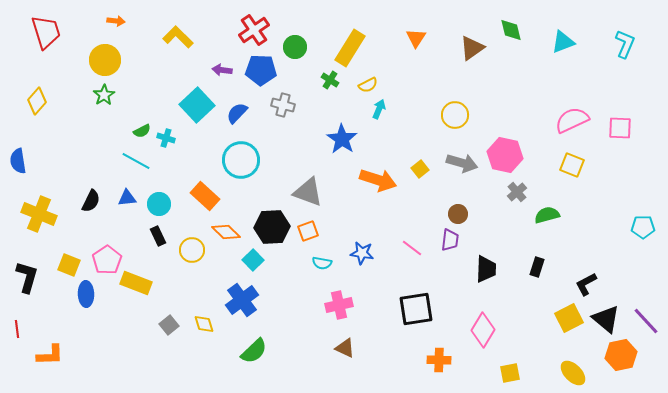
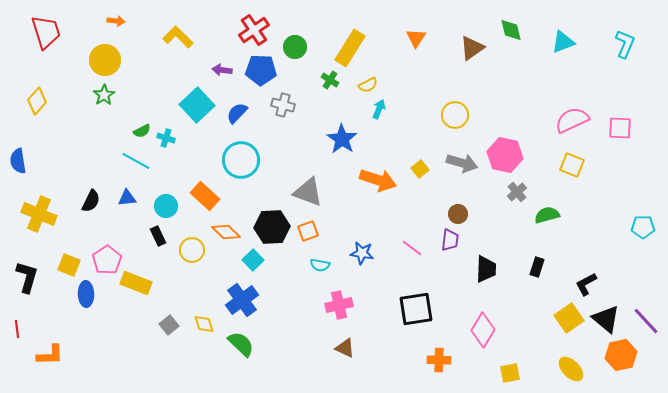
cyan circle at (159, 204): moved 7 px right, 2 px down
cyan semicircle at (322, 263): moved 2 px left, 2 px down
yellow square at (569, 318): rotated 8 degrees counterclockwise
green semicircle at (254, 351): moved 13 px left, 7 px up; rotated 92 degrees counterclockwise
yellow ellipse at (573, 373): moved 2 px left, 4 px up
